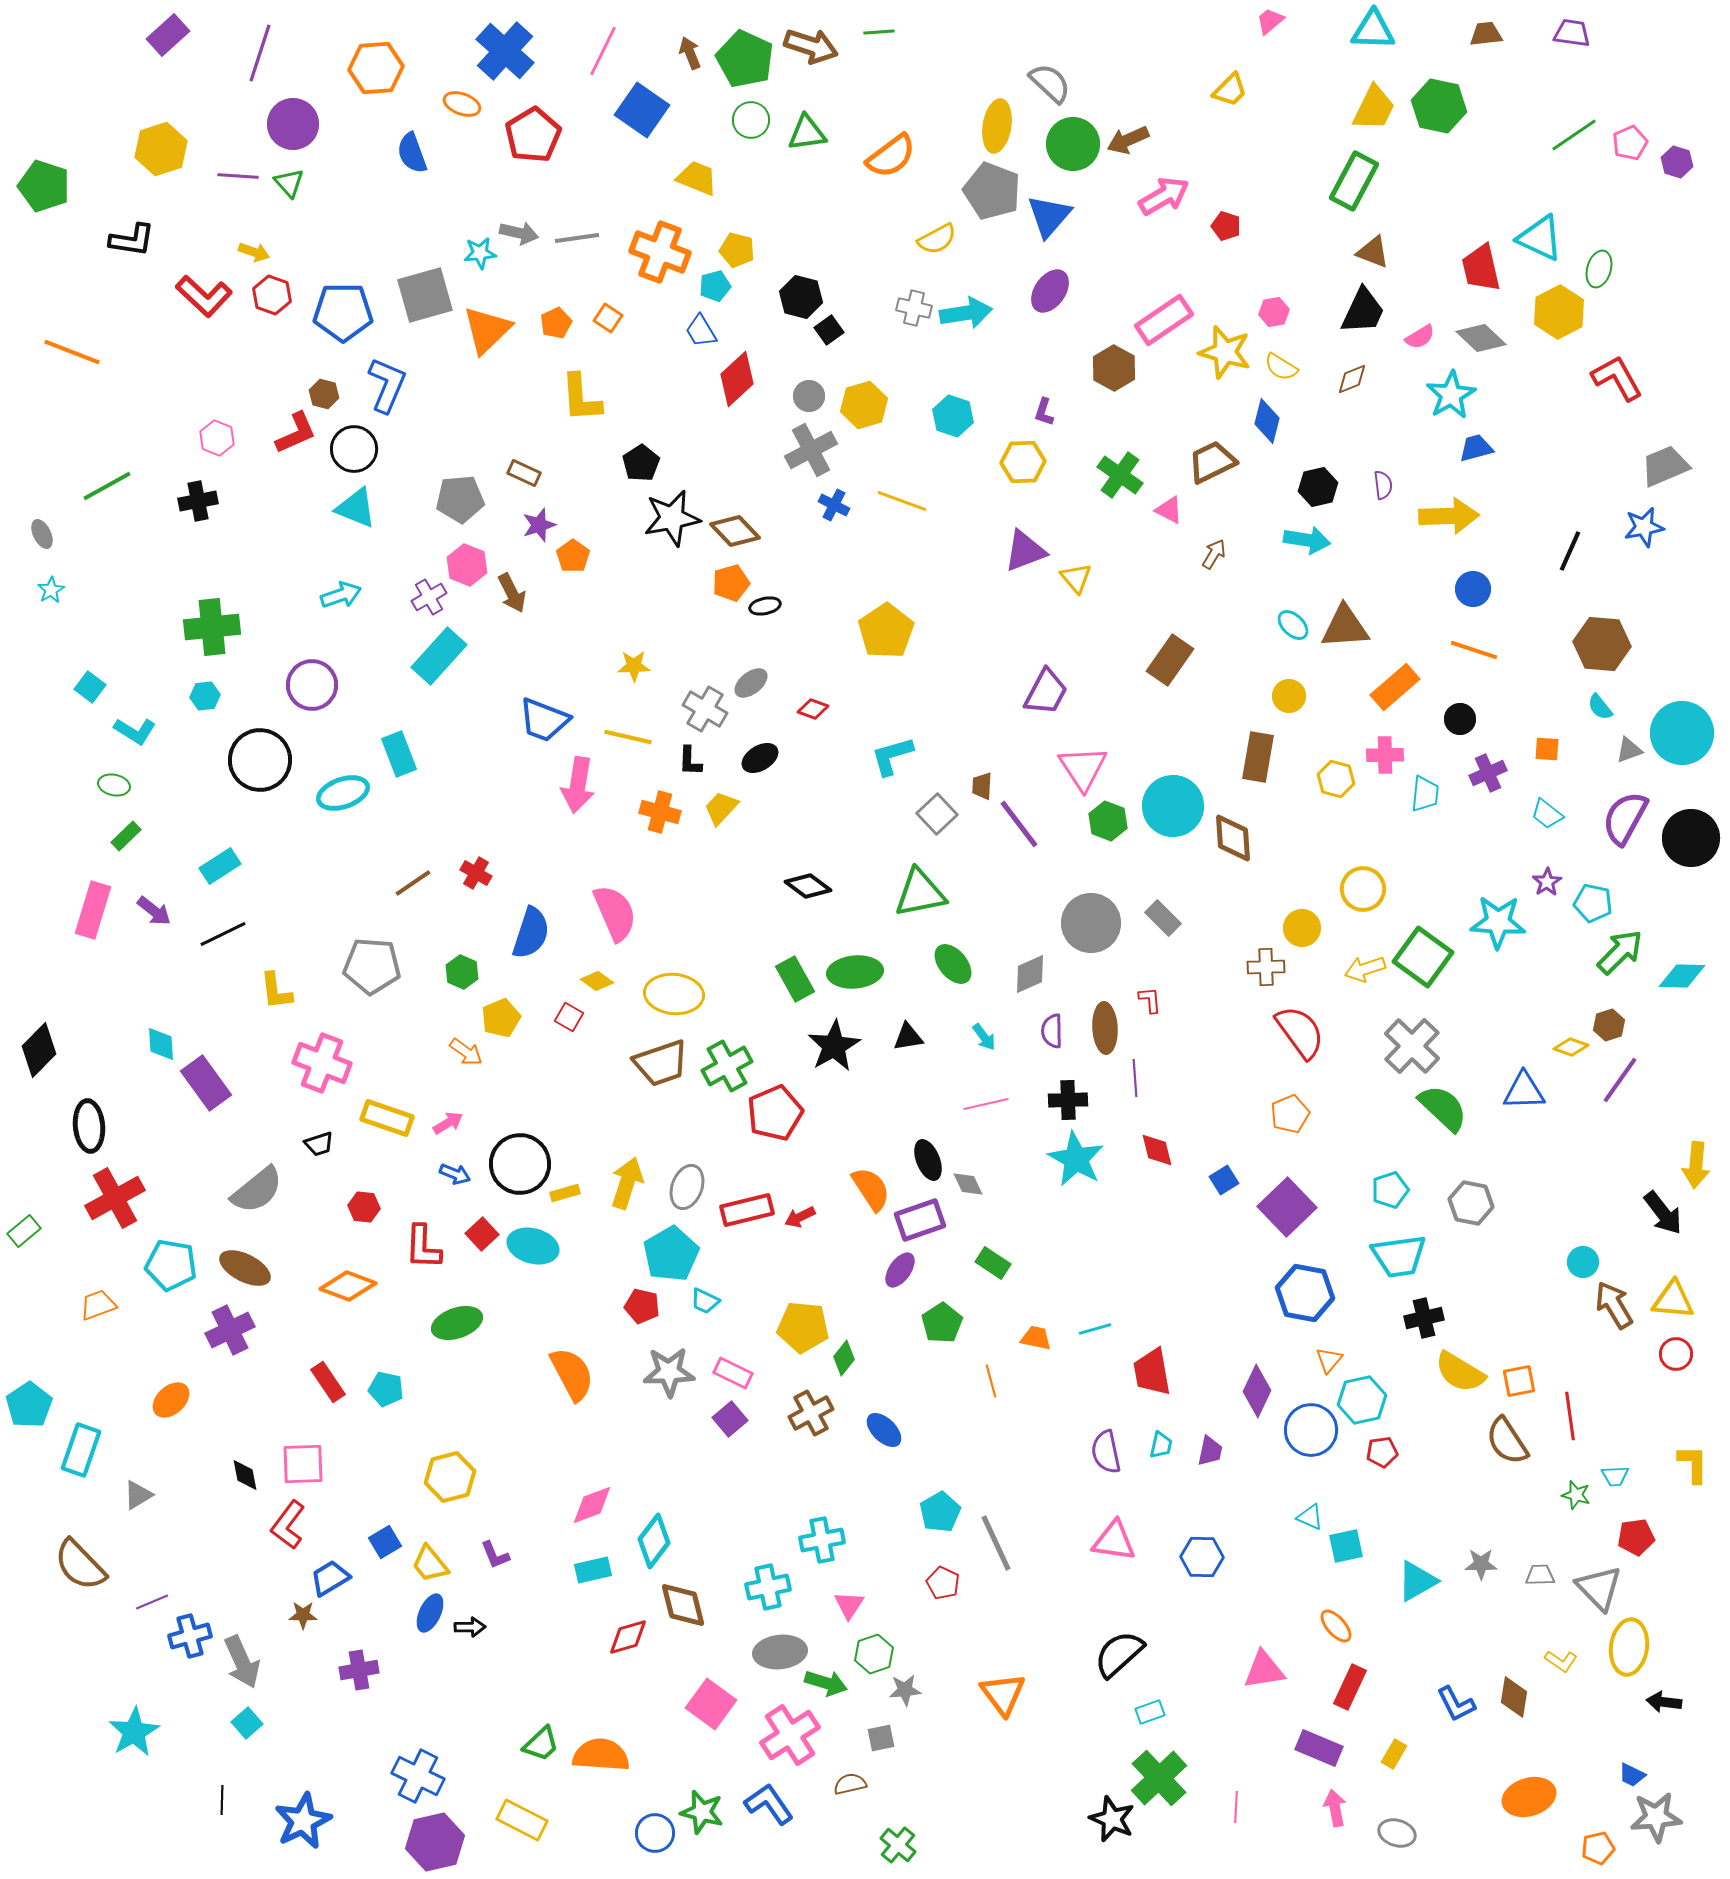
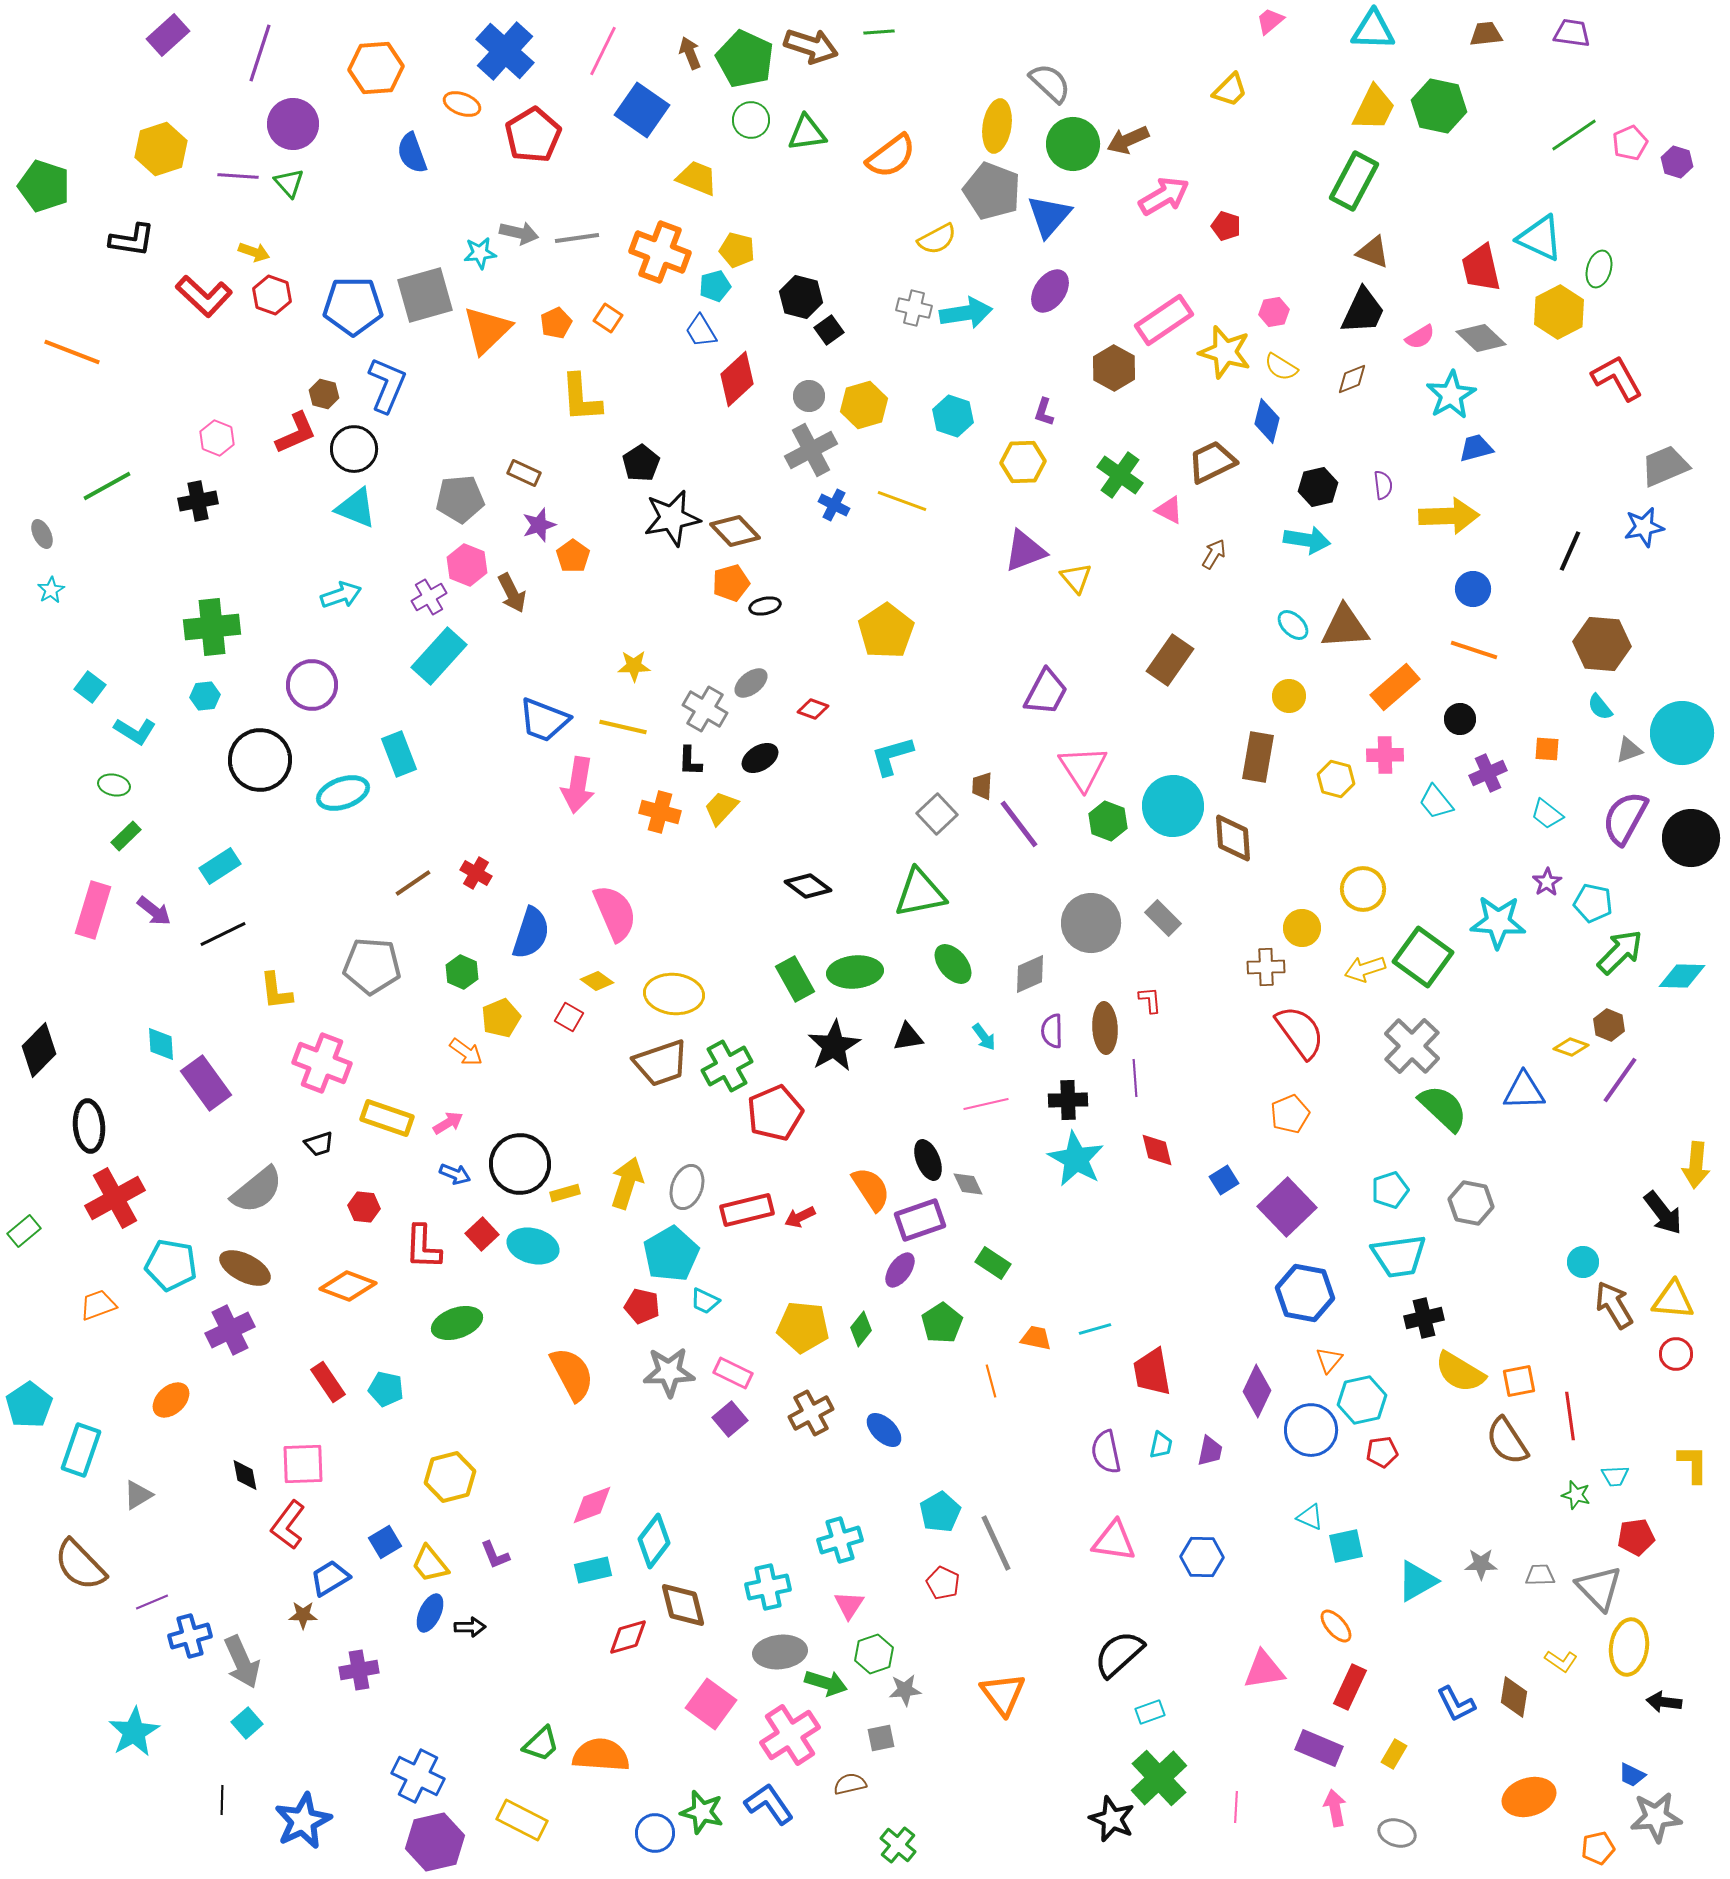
blue pentagon at (343, 312): moved 10 px right, 6 px up
yellow line at (628, 737): moved 5 px left, 10 px up
cyan trapezoid at (1425, 794): moved 11 px right, 8 px down; rotated 135 degrees clockwise
brown hexagon at (1609, 1025): rotated 20 degrees counterclockwise
green diamond at (844, 1358): moved 17 px right, 29 px up
cyan cross at (822, 1540): moved 18 px right; rotated 6 degrees counterclockwise
